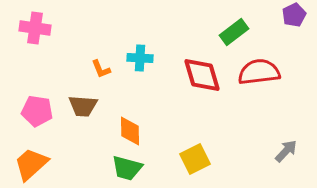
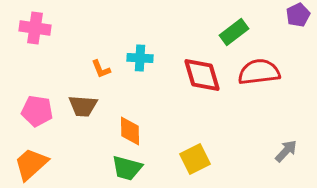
purple pentagon: moved 4 px right
